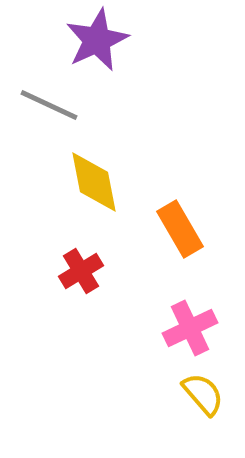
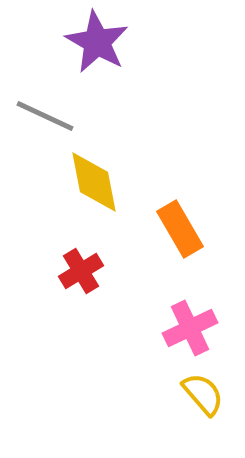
purple star: moved 2 px down; rotated 18 degrees counterclockwise
gray line: moved 4 px left, 11 px down
